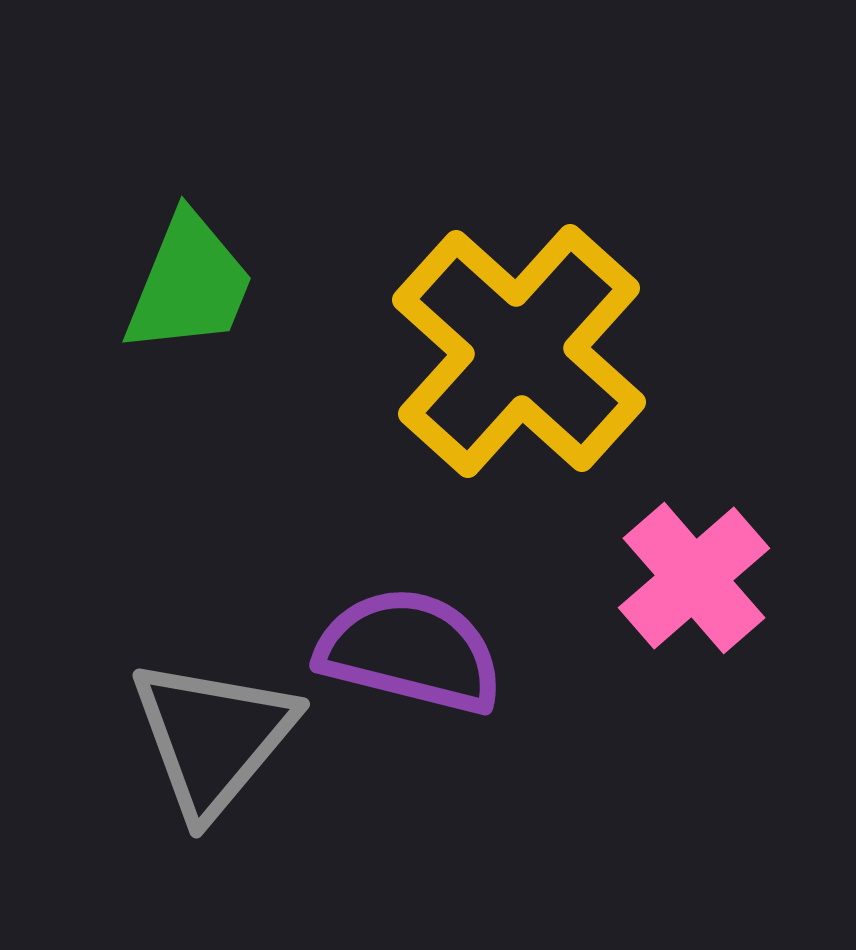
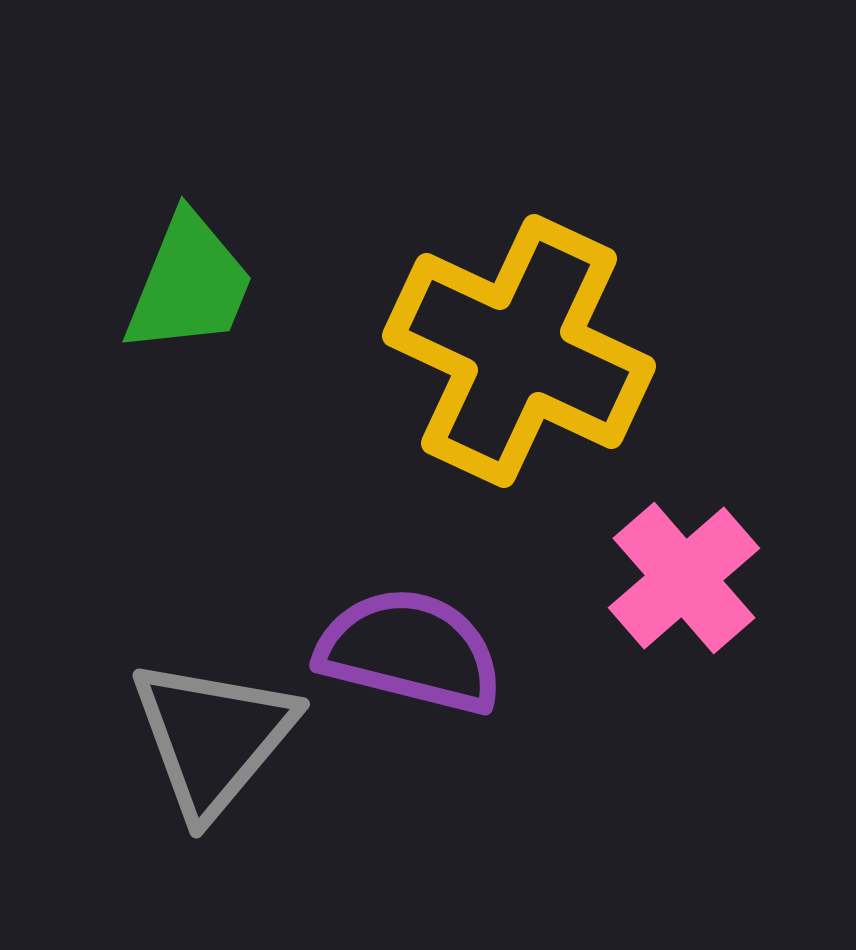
yellow cross: rotated 17 degrees counterclockwise
pink cross: moved 10 px left
